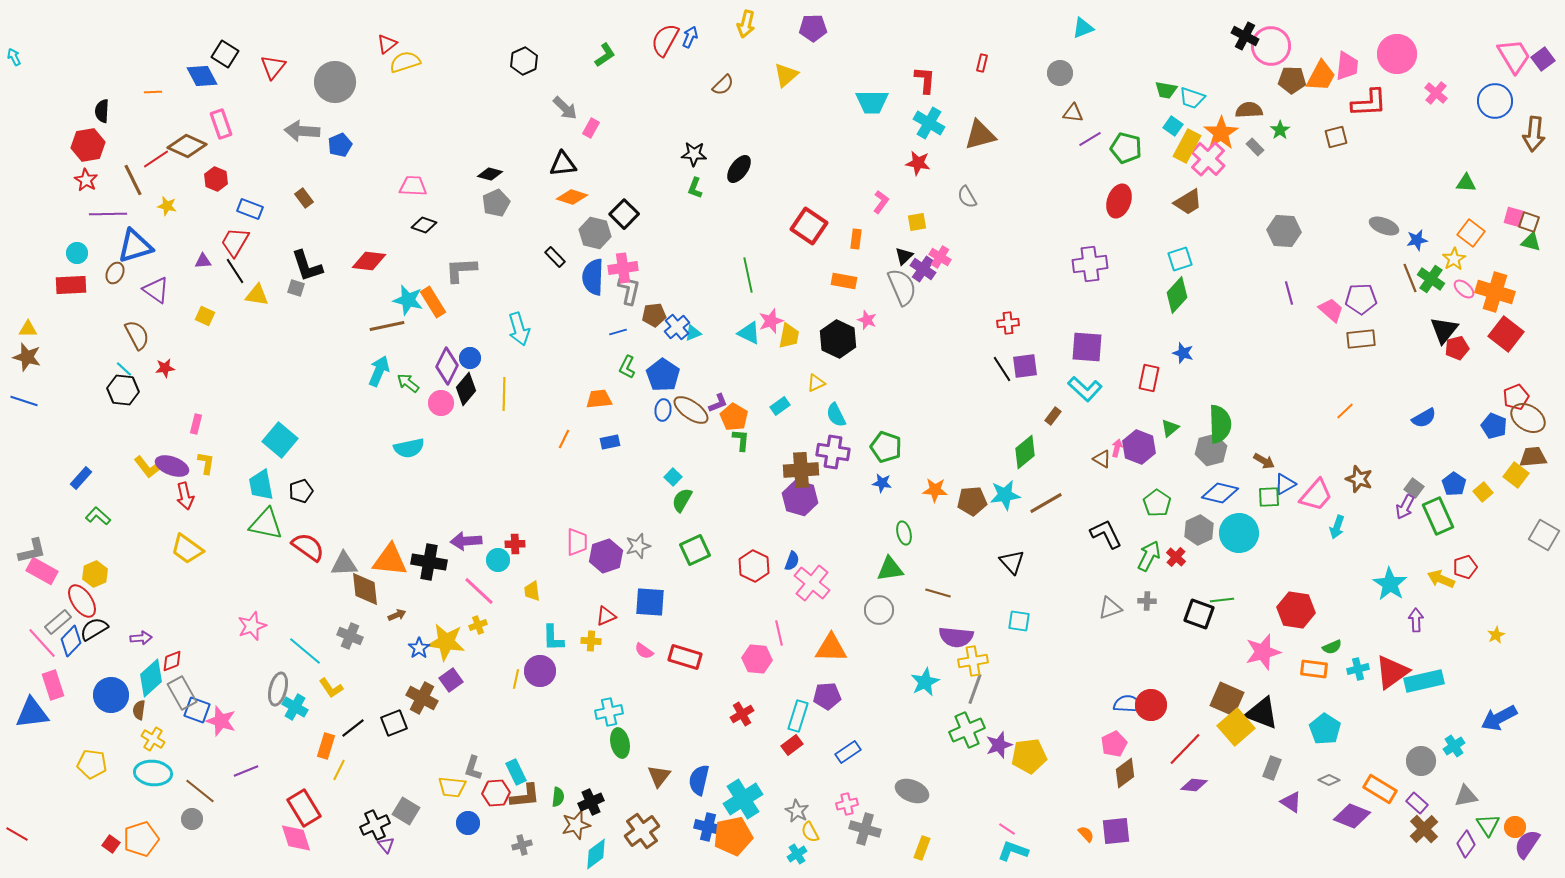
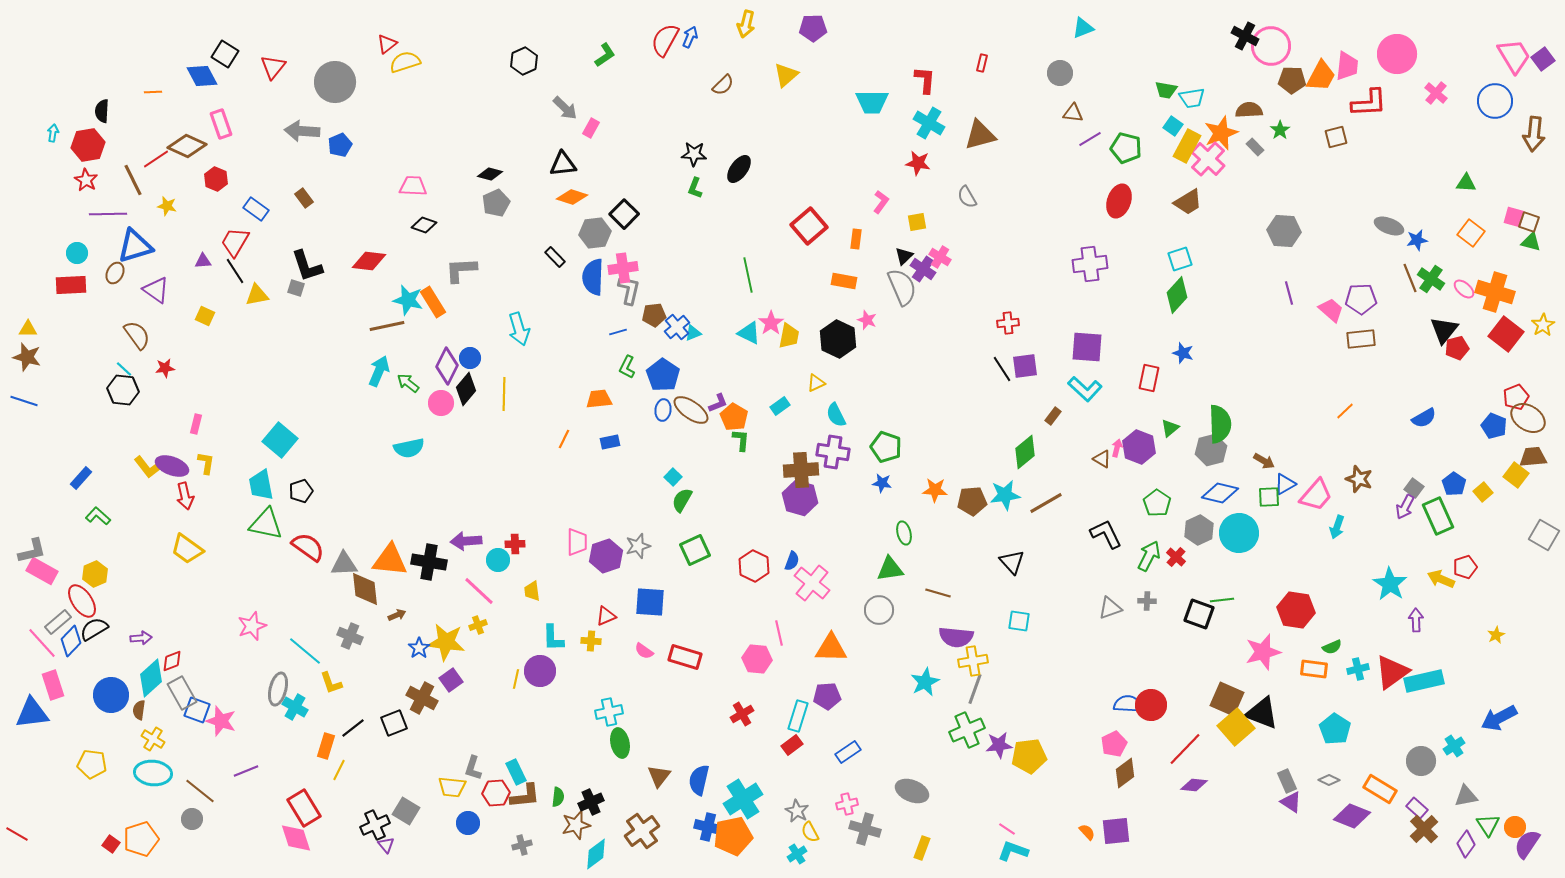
cyan arrow at (14, 57): moved 39 px right, 76 px down; rotated 36 degrees clockwise
cyan trapezoid at (1192, 98): rotated 28 degrees counterclockwise
orange star at (1221, 133): rotated 12 degrees clockwise
blue rectangle at (250, 209): moved 6 px right; rotated 15 degrees clockwise
red square at (809, 226): rotated 15 degrees clockwise
gray ellipse at (1384, 226): moved 5 px right
gray hexagon at (595, 233): rotated 20 degrees counterclockwise
yellow star at (1454, 259): moved 89 px right, 66 px down
yellow triangle at (257, 295): rotated 20 degrees counterclockwise
pink star at (771, 321): moved 2 px down; rotated 15 degrees counterclockwise
brown semicircle at (137, 335): rotated 8 degrees counterclockwise
yellow L-shape at (331, 688): moved 5 px up; rotated 15 degrees clockwise
cyan pentagon at (1325, 729): moved 10 px right
purple star at (999, 745): rotated 12 degrees clockwise
gray rectangle at (1272, 768): moved 15 px right, 13 px down; rotated 45 degrees counterclockwise
purple rectangle at (1417, 803): moved 5 px down
orange semicircle at (1086, 834): moved 1 px right, 2 px up
